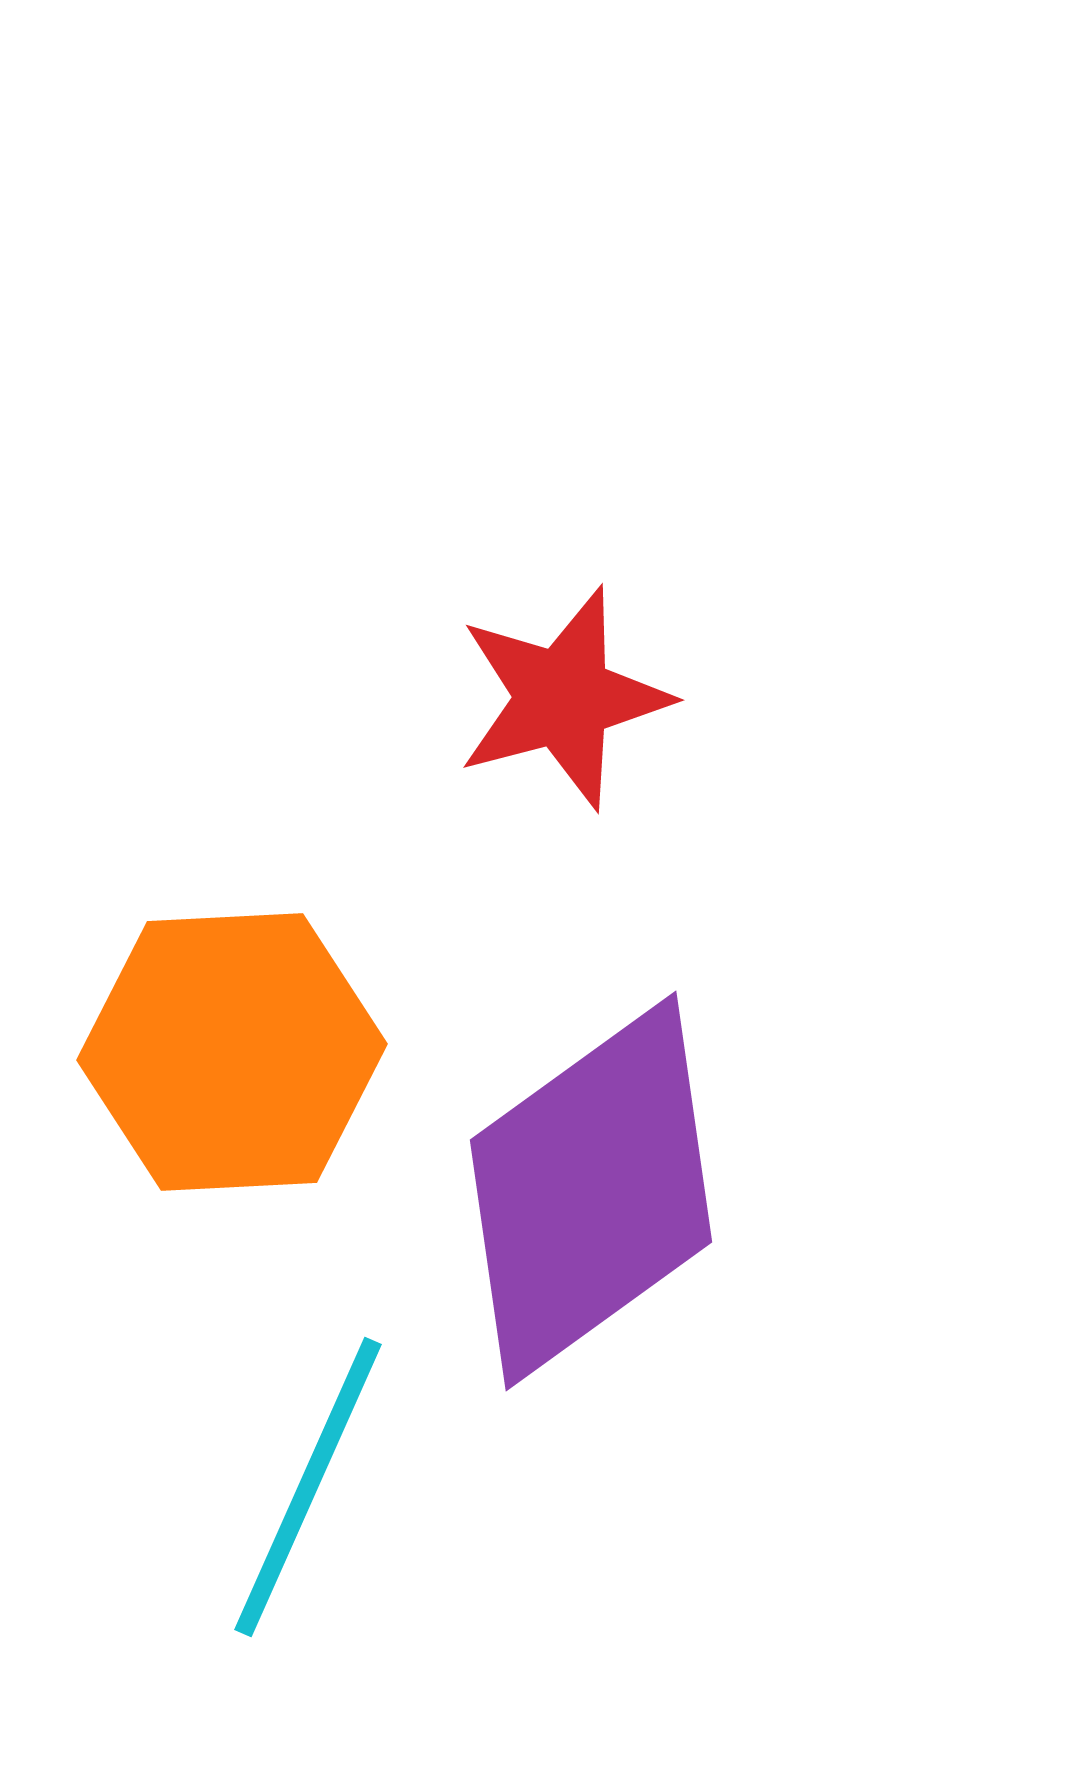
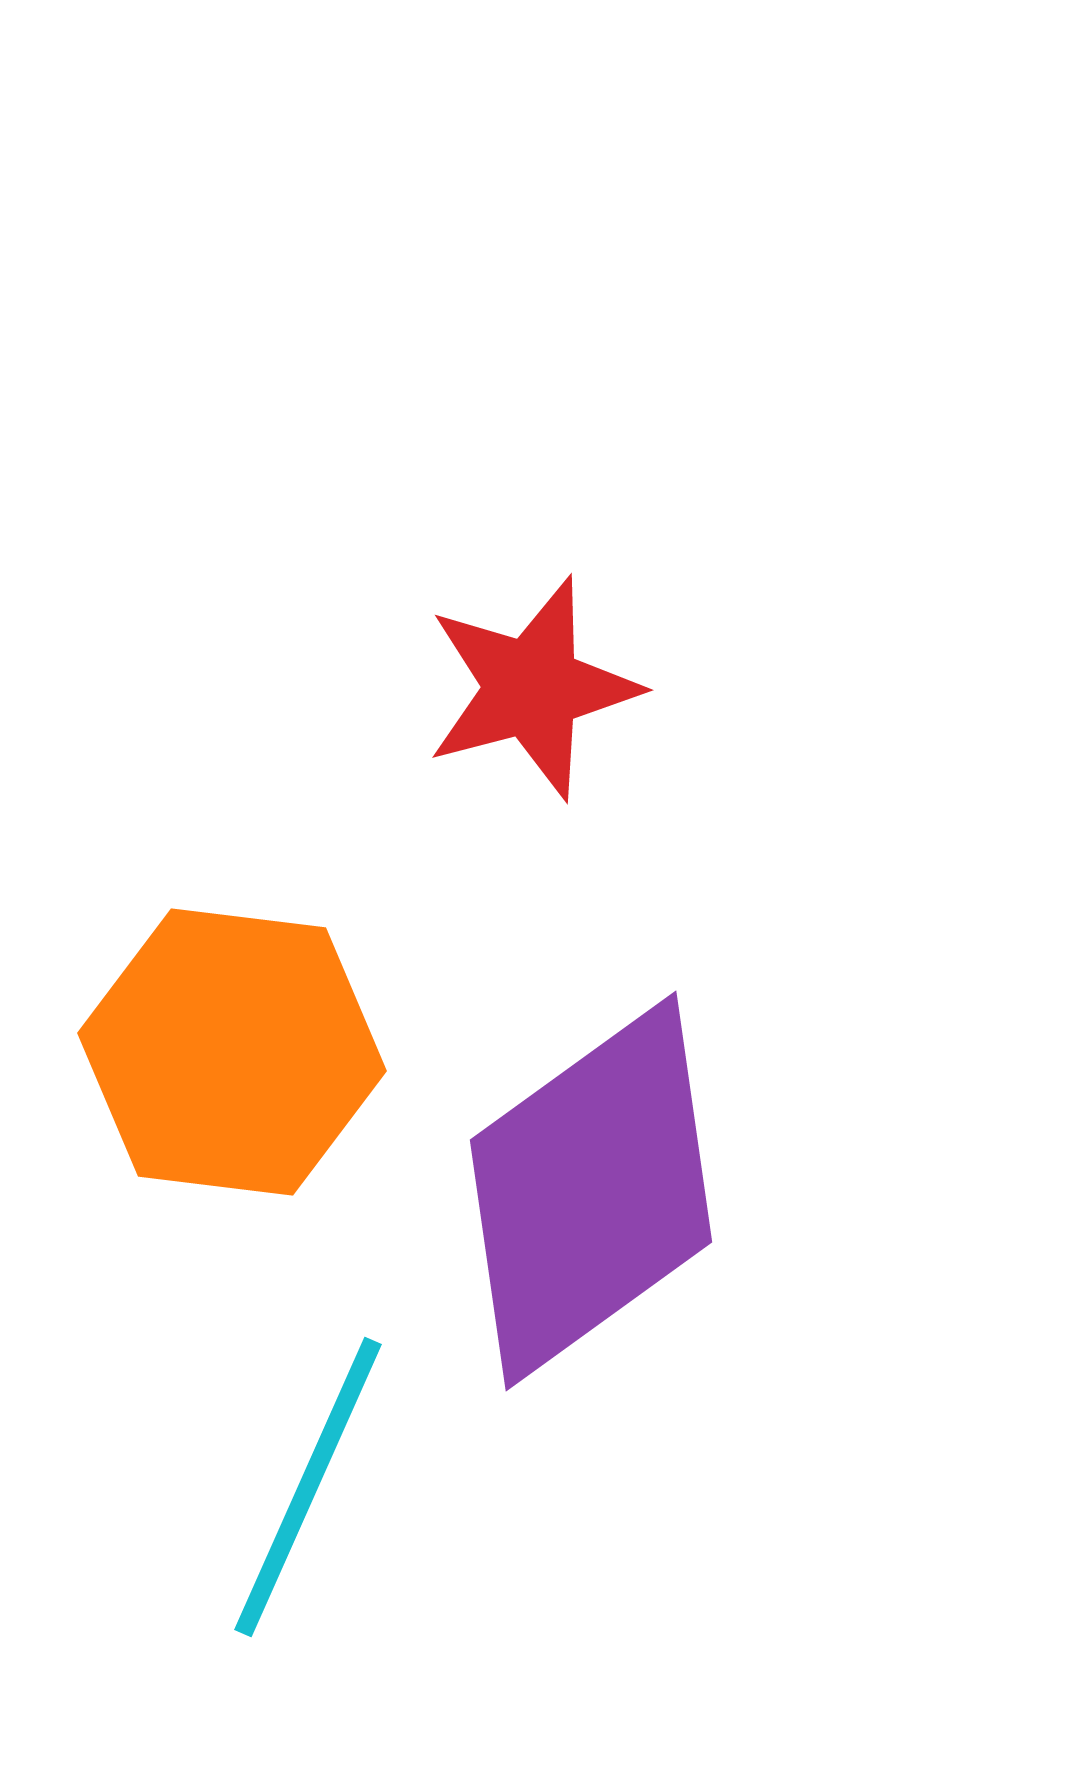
red star: moved 31 px left, 10 px up
orange hexagon: rotated 10 degrees clockwise
